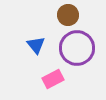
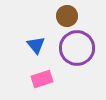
brown circle: moved 1 px left, 1 px down
pink rectangle: moved 11 px left; rotated 10 degrees clockwise
